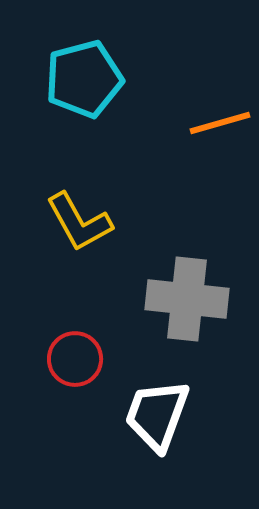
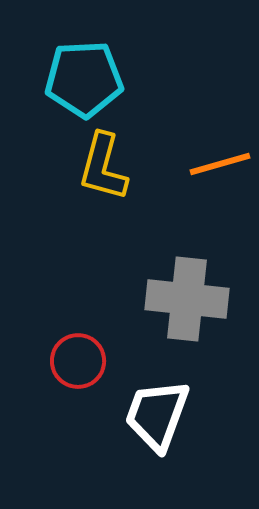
cyan pentagon: rotated 12 degrees clockwise
orange line: moved 41 px down
yellow L-shape: moved 24 px right, 55 px up; rotated 44 degrees clockwise
red circle: moved 3 px right, 2 px down
